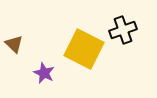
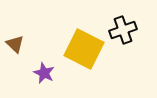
brown triangle: moved 1 px right
